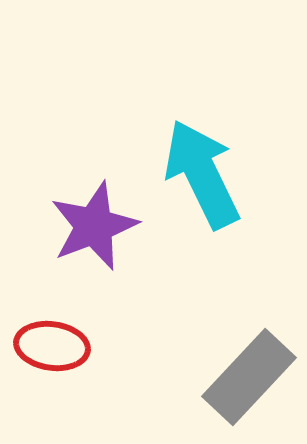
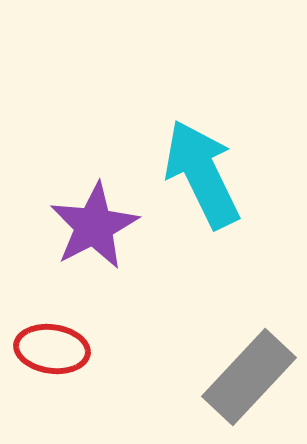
purple star: rotated 6 degrees counterclockwise
red ellipse: moved 3 px down
